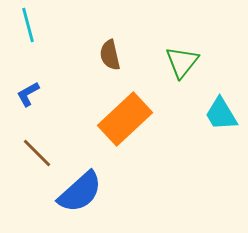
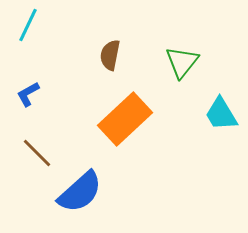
cyan line: rotated 40 degrees clockwise
brown semicircle: rotated 24 degrees clockwise
